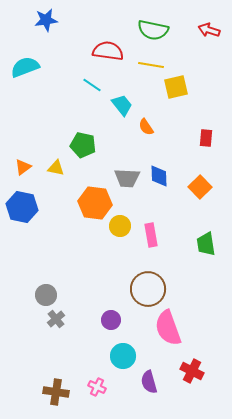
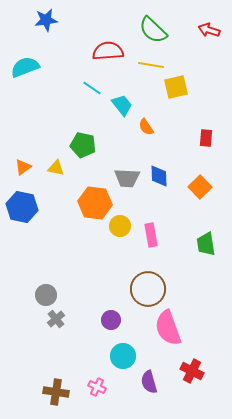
green semicircle: rotated 32 degrees clockwise
red semicircle: rotated 12 degrees counterclockwise
cyan line: moved 3 px down
